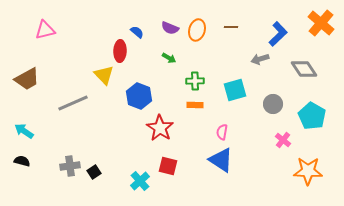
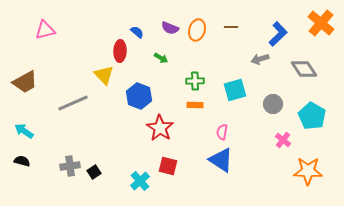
green arrow: moved 8 px left
brown trapezoid: moved 2 px left, 3 px down
